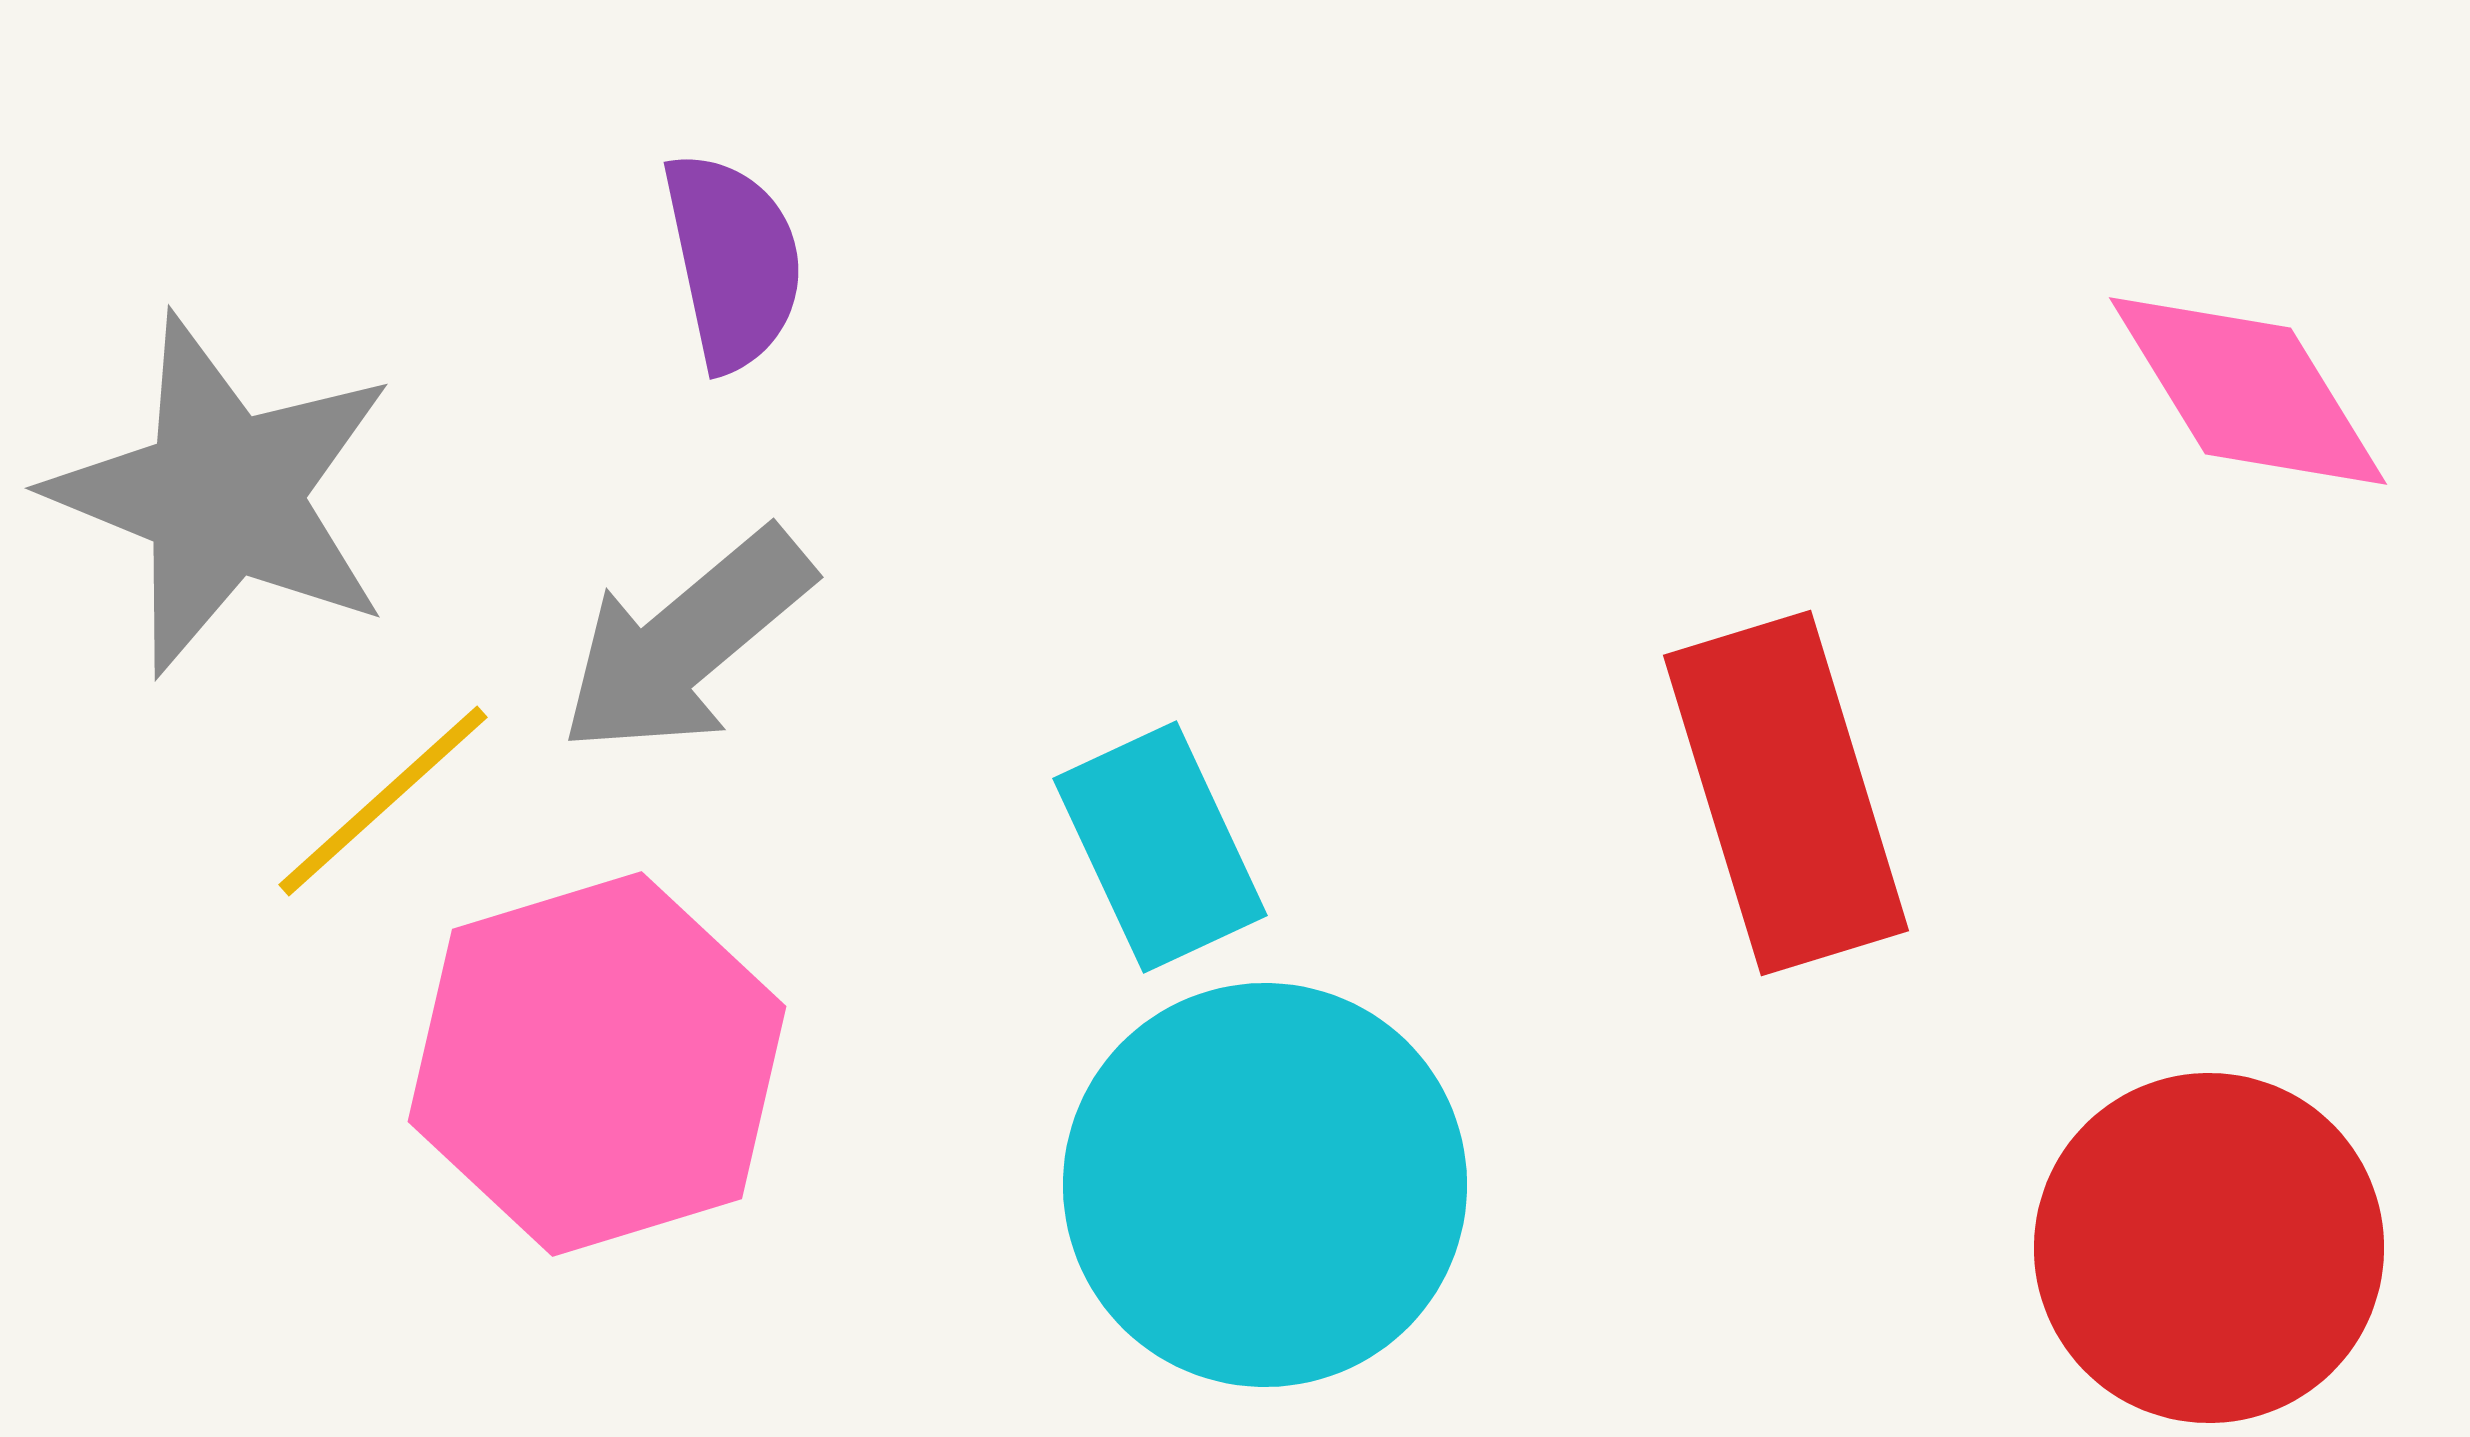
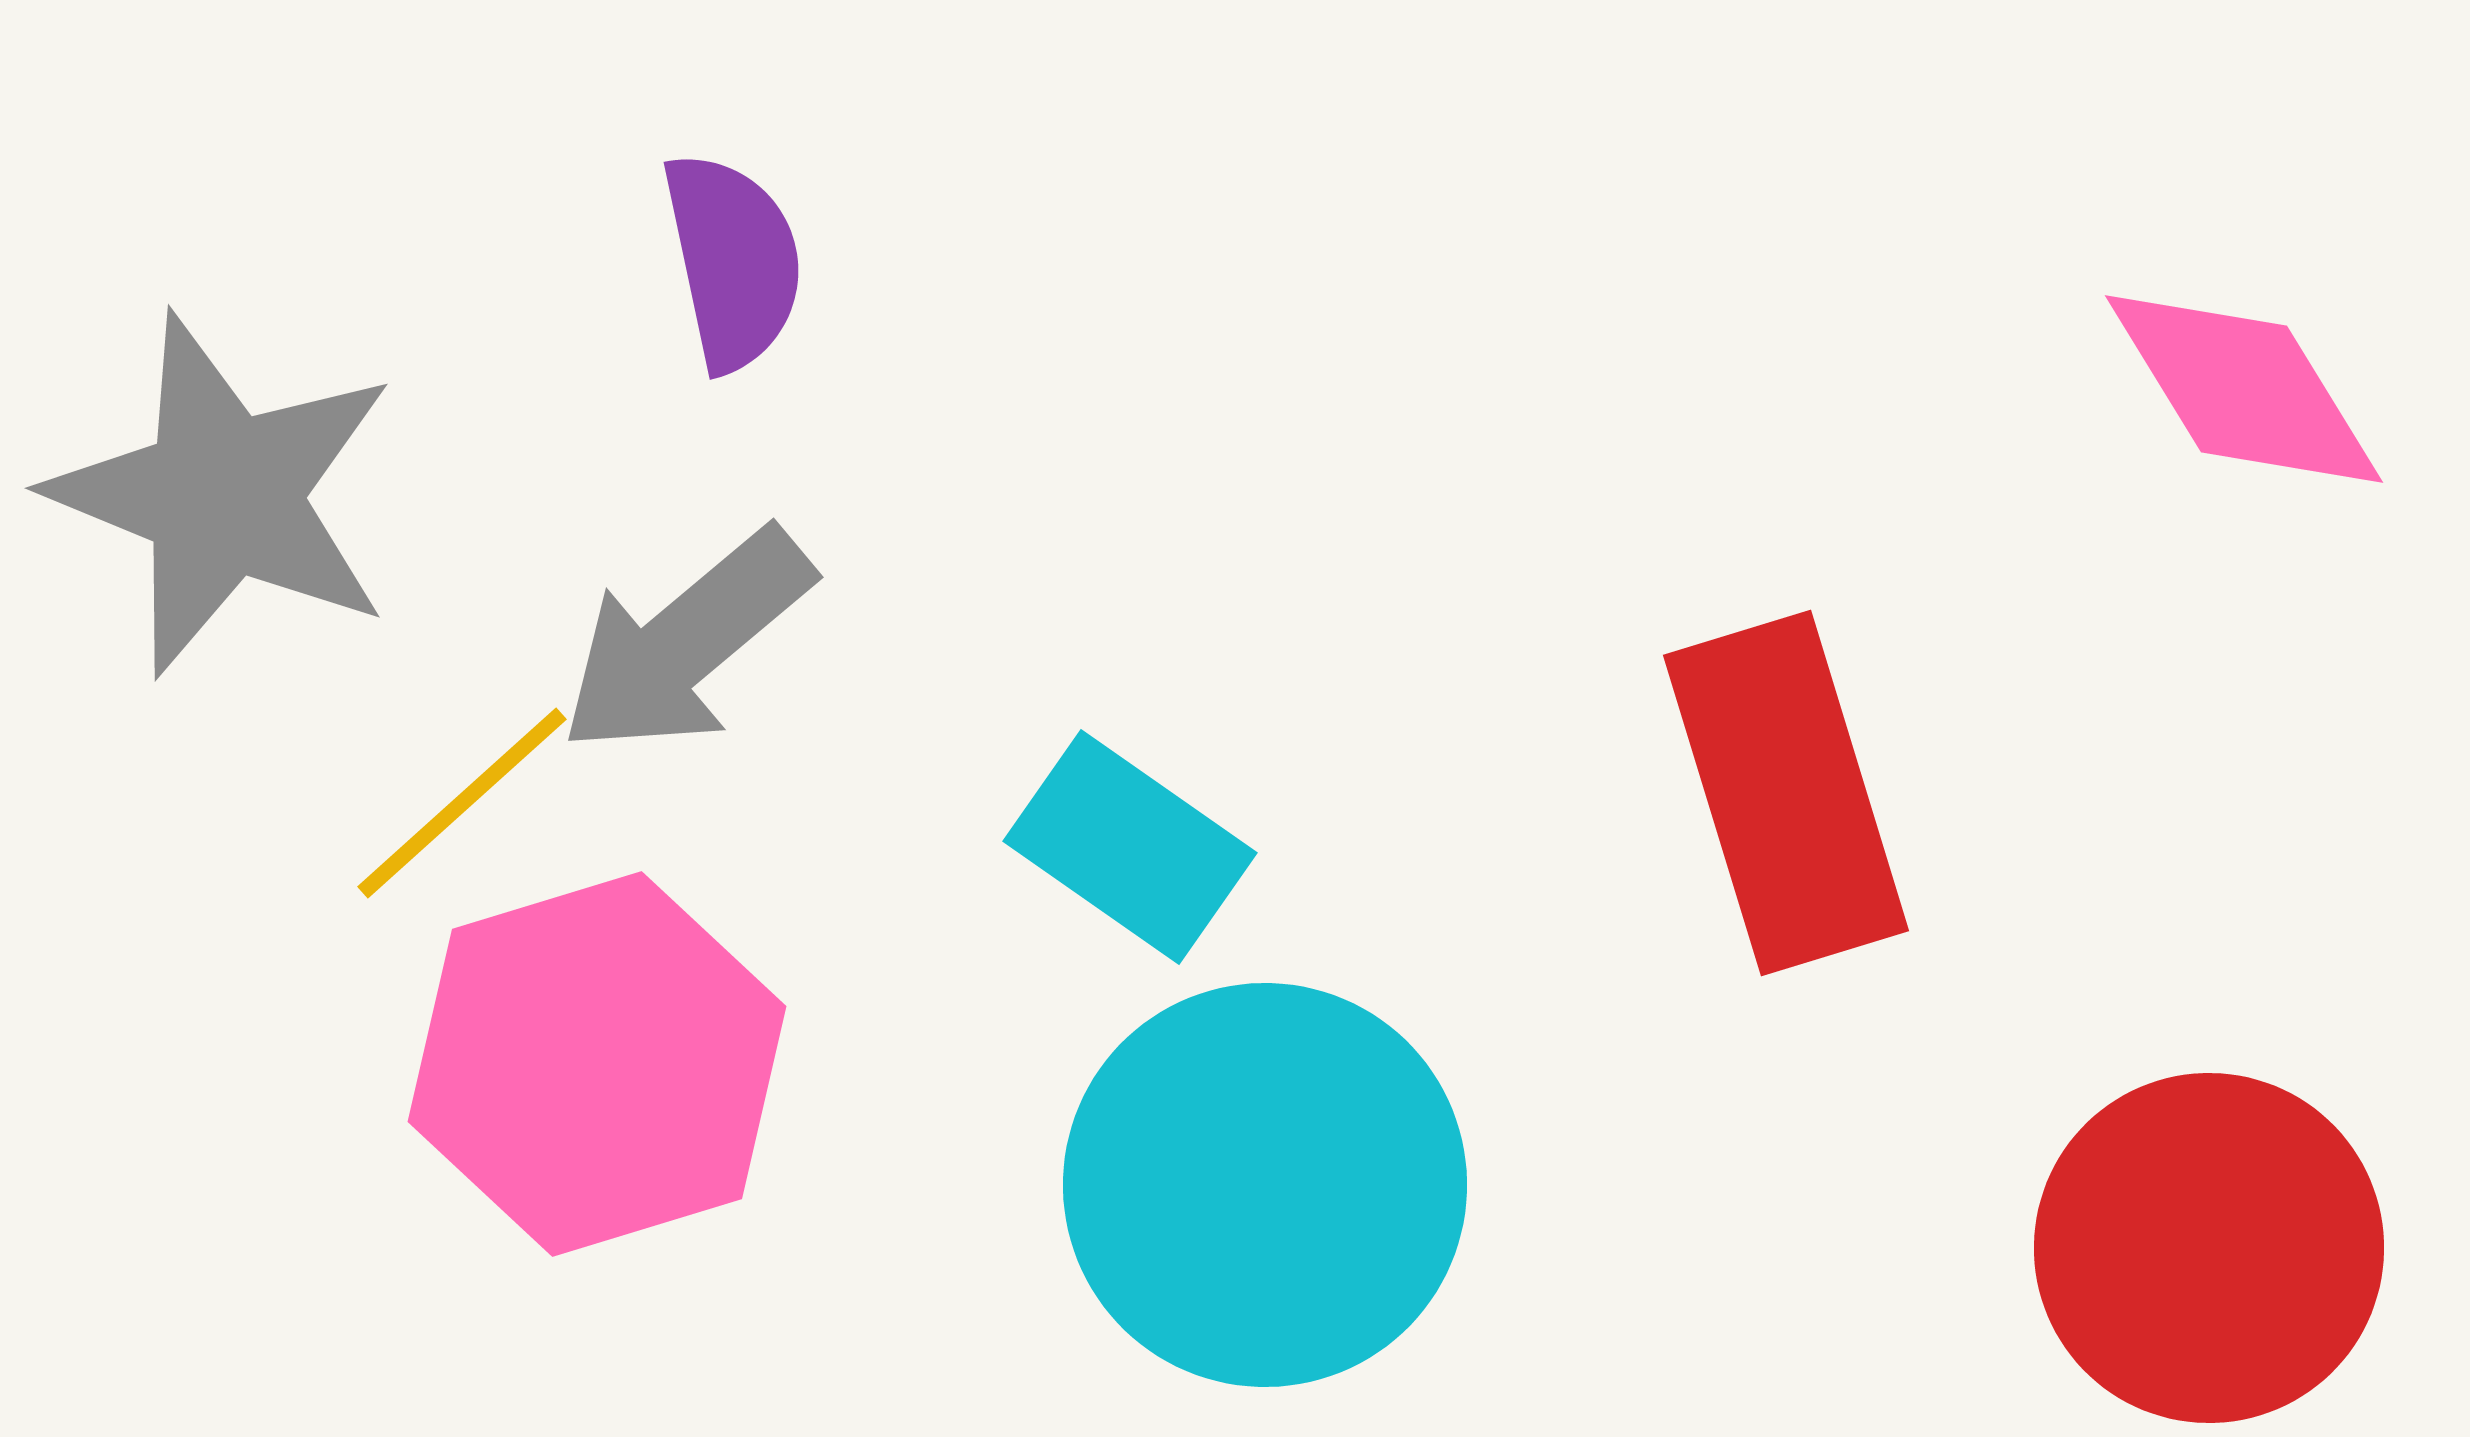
pink diamond: moved 4 px left, 2 px up
yellow line: moved 79 px right, 2 px down
cyan rectangle: moved 30 px left; rotated 30 degrees counterclockwise
